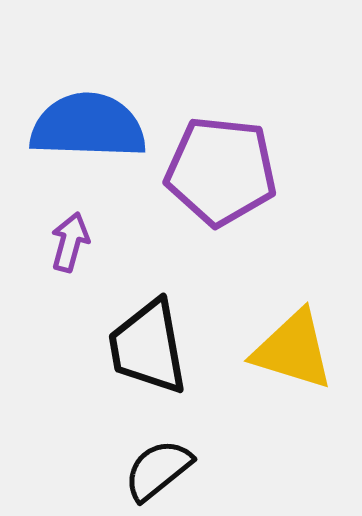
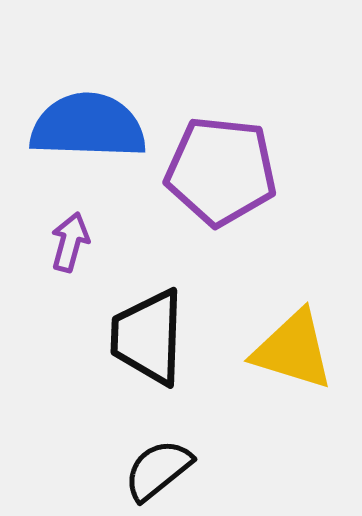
black trapezoid: moved 10 px up; rotated 12 degrees clockwise
